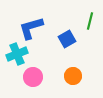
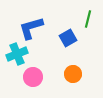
green line: moved 2 px left, 2 px up
blue square: moved 1 px right, 1 px up
orange circle: moved 2 px up
